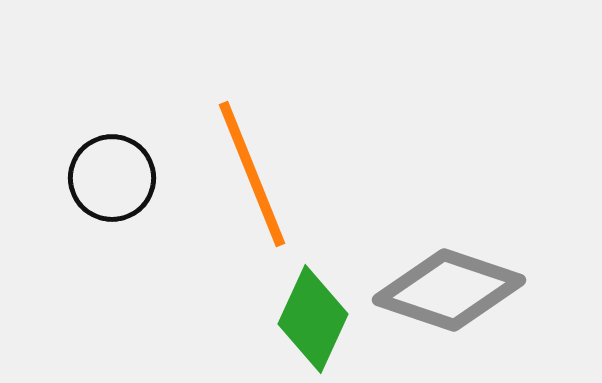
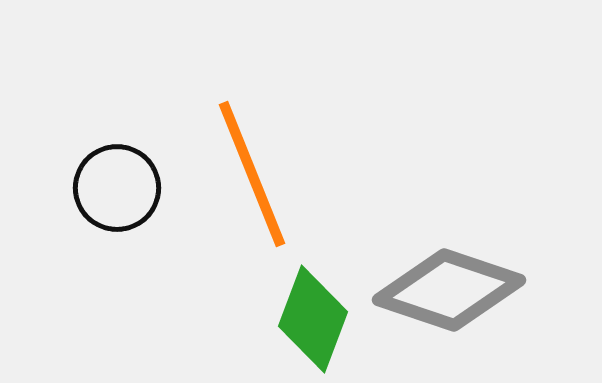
black circle: moved 5 px right, 10 px down
green diamond: rotated 4 degrees counterclockwise
